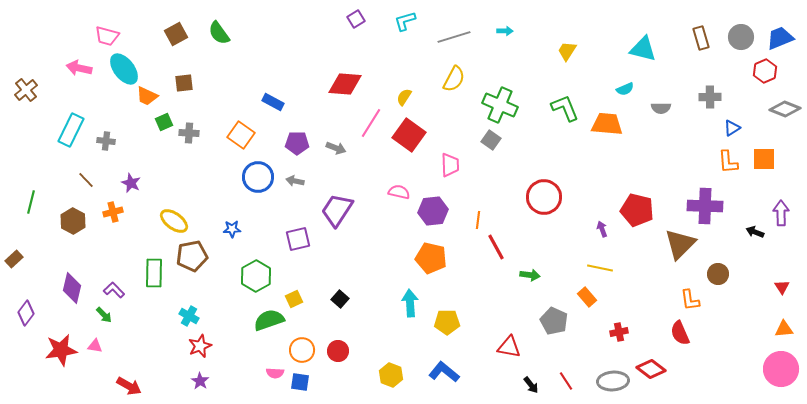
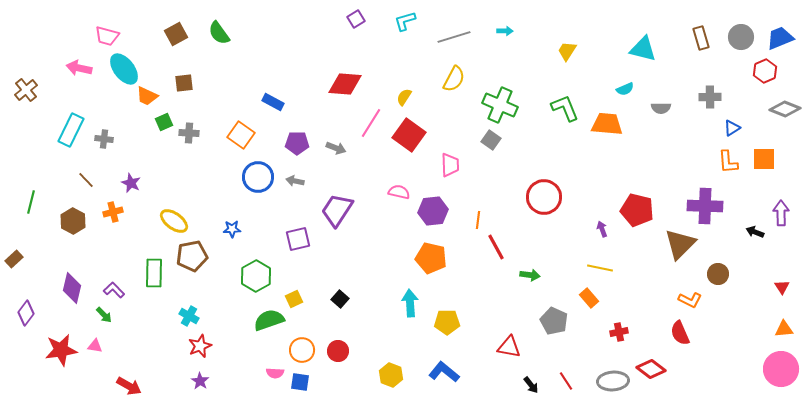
gray cross at (106, 141): moved 2 px left, 2 px up
orange rectangle at (587, 297): moved 2 px right, 1 px down
orange L-shape at (690, 300): rotated 55 degrees counterclockwise
